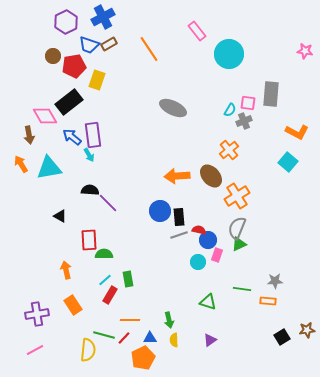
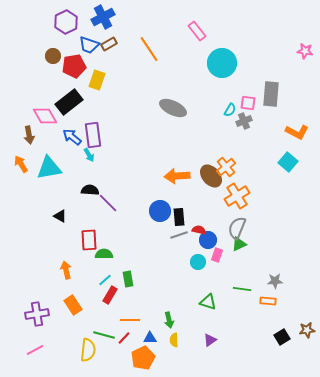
cyan circle at (229, 54): moved 7 px left, 9 px down
orange cross at (229, 150): moved 3 px left, 17 px down
